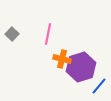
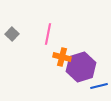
orange cross: moved 2 px up
blue line: rotated 36 degrees clockwise
